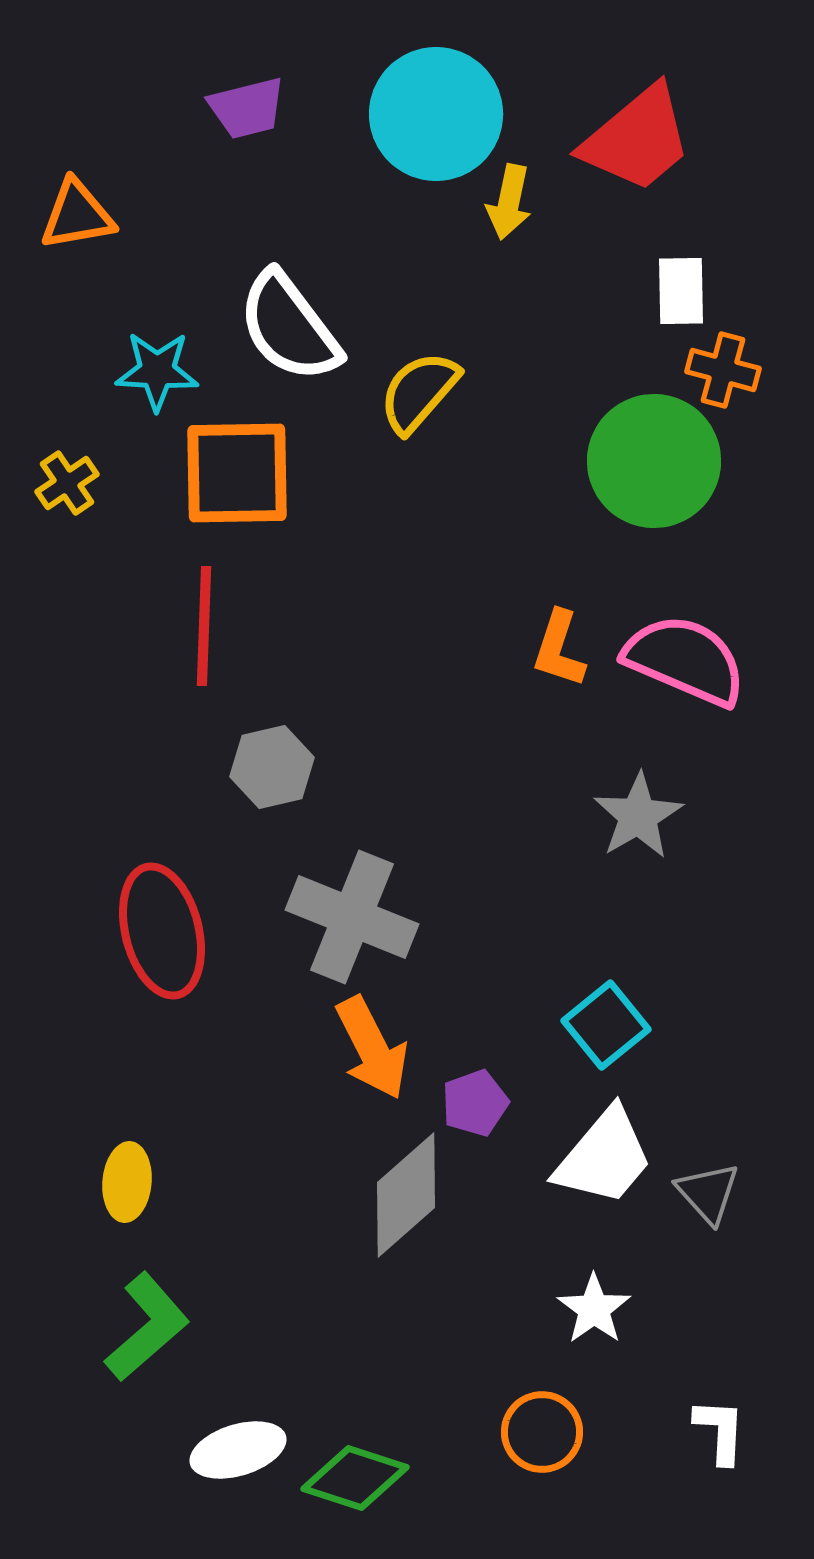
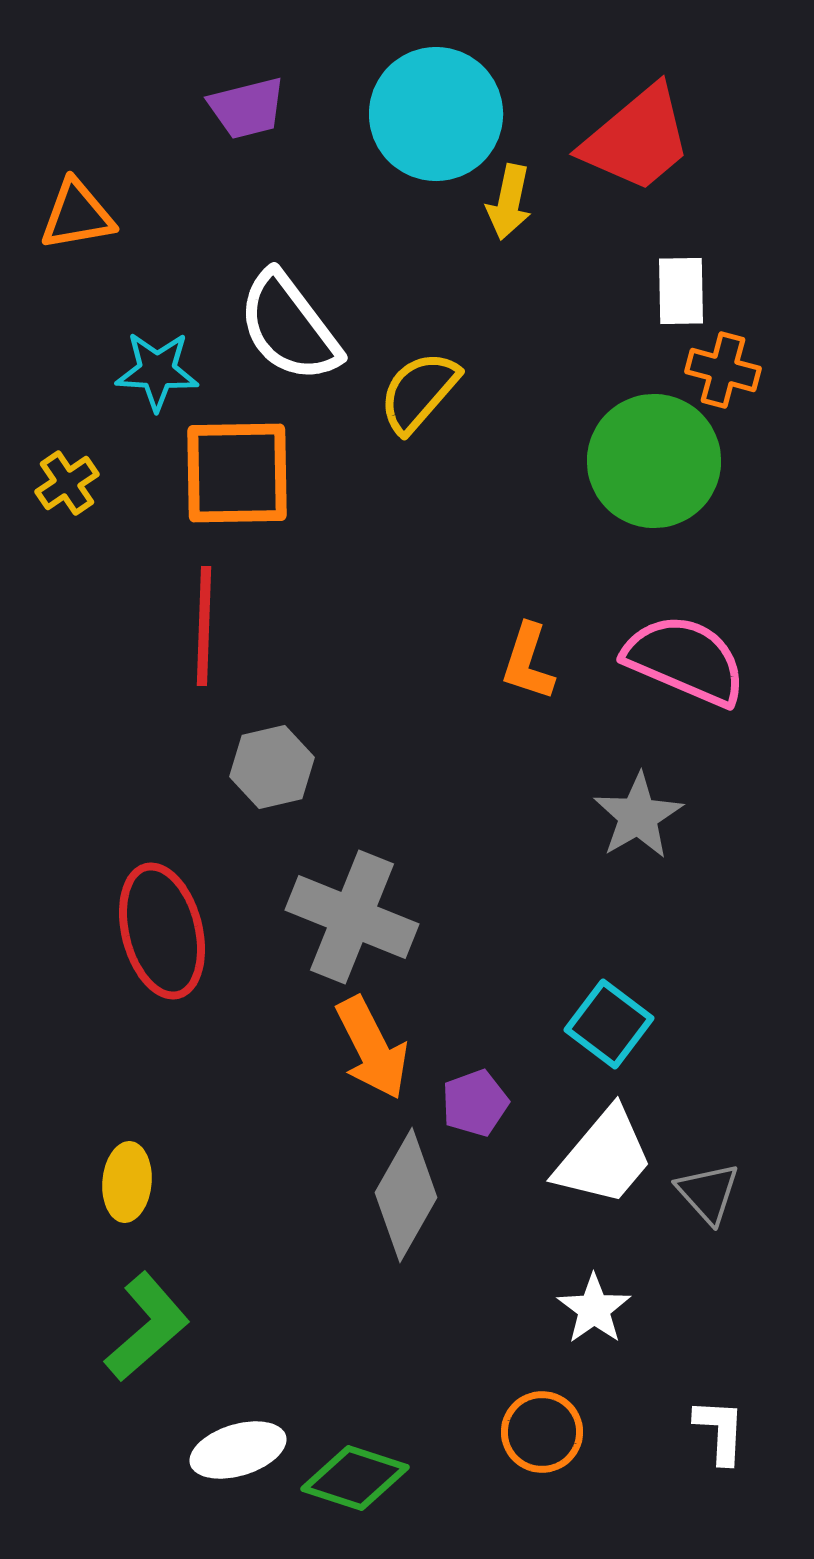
orange L-shape: moved 31 px left, 13 px down
cyan square: moved 3 px right, 1 px up; rotated 14 degrees counterclockwise
gray diamond: rotated 19 degrees counterclockwise
